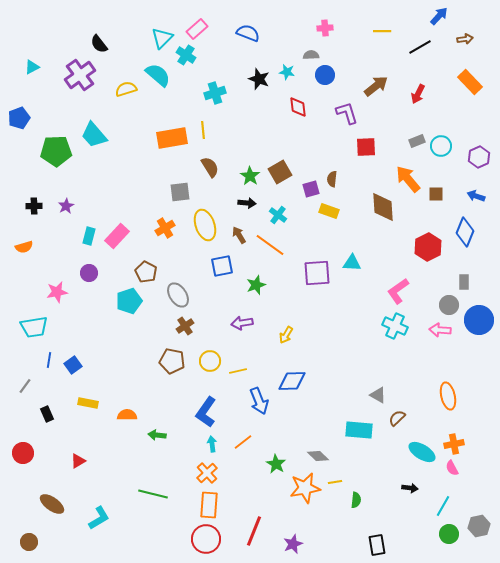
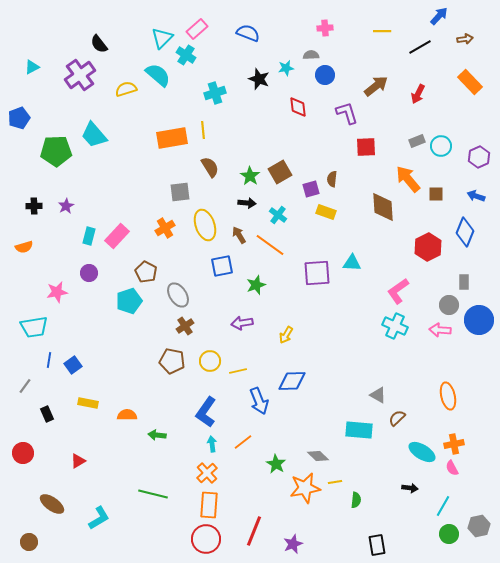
cyan star at (287, 72): moved 1 px left, 4 px up; rotated 21 degrees counterclockwise
yellow rectangle at (329, 211): moved 3 px left, 1 px down
